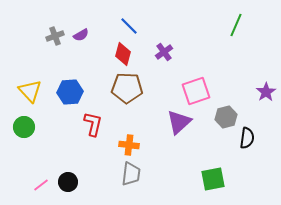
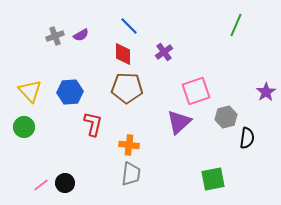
red diamond: rotated 15 degrees counterclockwise
black circle: moved 3 px left, 1 px down
